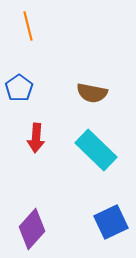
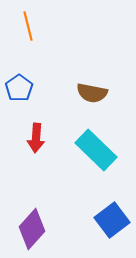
blue square: moved 1 px right, 2 px up; rotated 12 degrees counterclockwise
